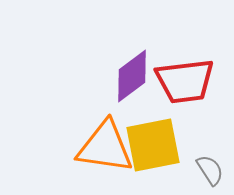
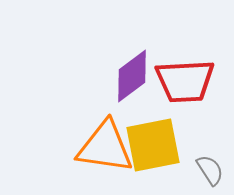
red trapezoid: rotated 4 degrees clockwise
